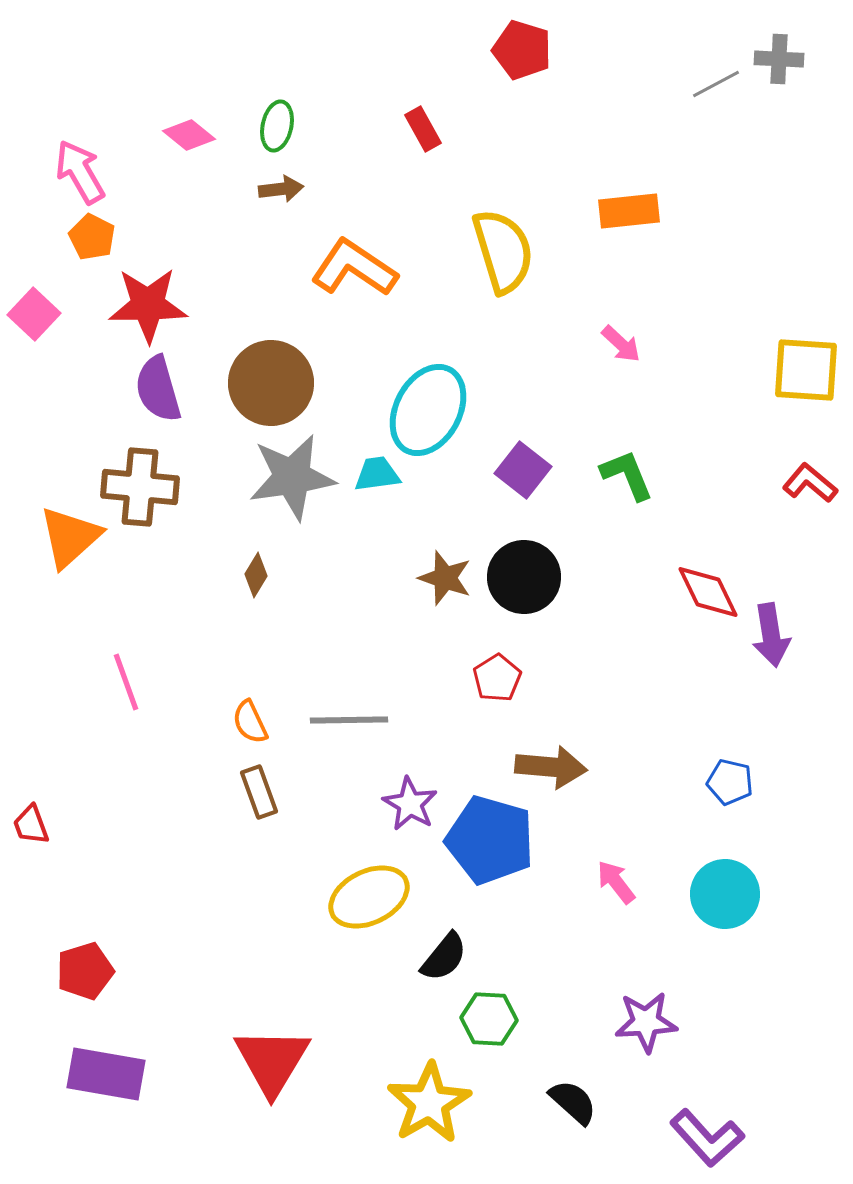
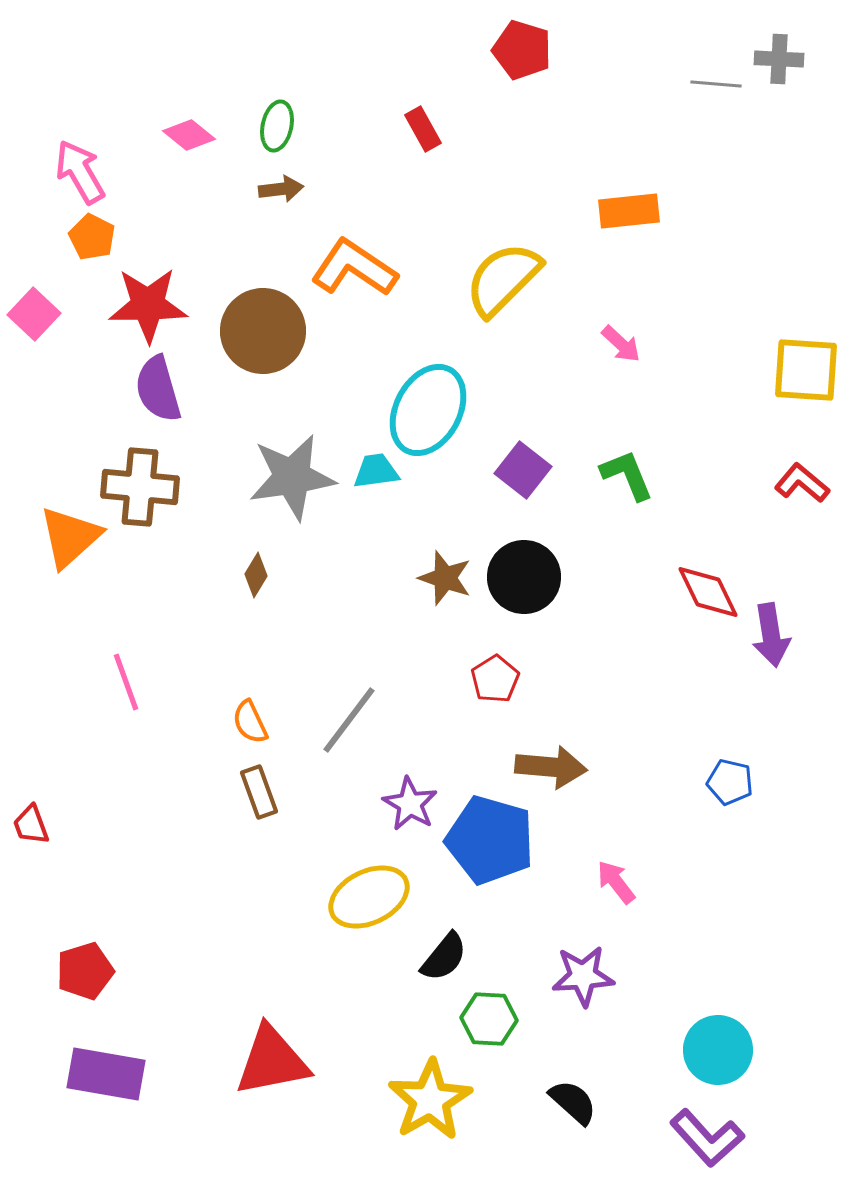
gray line at (716, 84): rotated 33 degrees clockwise
yellow semicircle at (503, 251): moved 28 px down; rotated 118 degrees counterclockwise
brown circle at (271, 383): moved 8 px left, 52 px up
cyan trapezoid at (377, 474): moved 1 px left, 3 px up
red L-shape at (810, 483): moved 8 px left
red pentagon at (497, 678): moved 2 px left, 1 px down
gray line at (349, 720): rotated 52 degrees counterclockwise
cyan circle at (725, 894): moved 7 px left, 156 px down
purple star at (646, 1022): moved 63 px left, 46 px up
red triangle at (272, 1061): rotated 48 degrees clockwise
yellow star at (429, 1103): moved 1 px right, 3 px up
